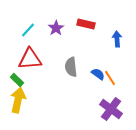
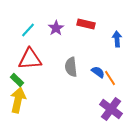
blue semicircle: moved 2 px up
